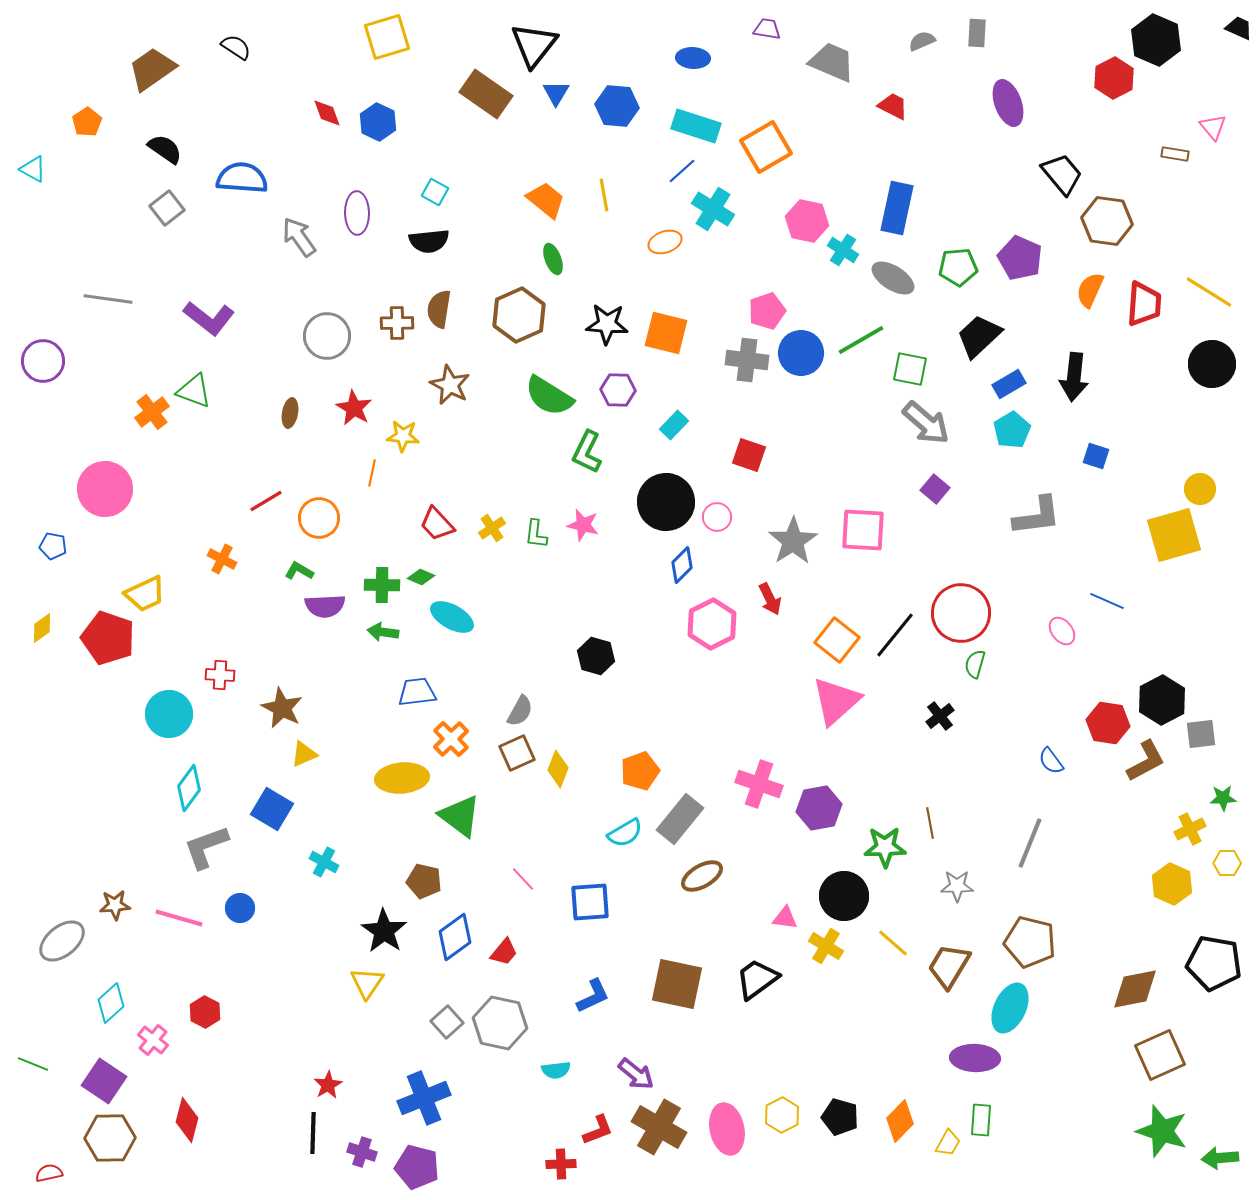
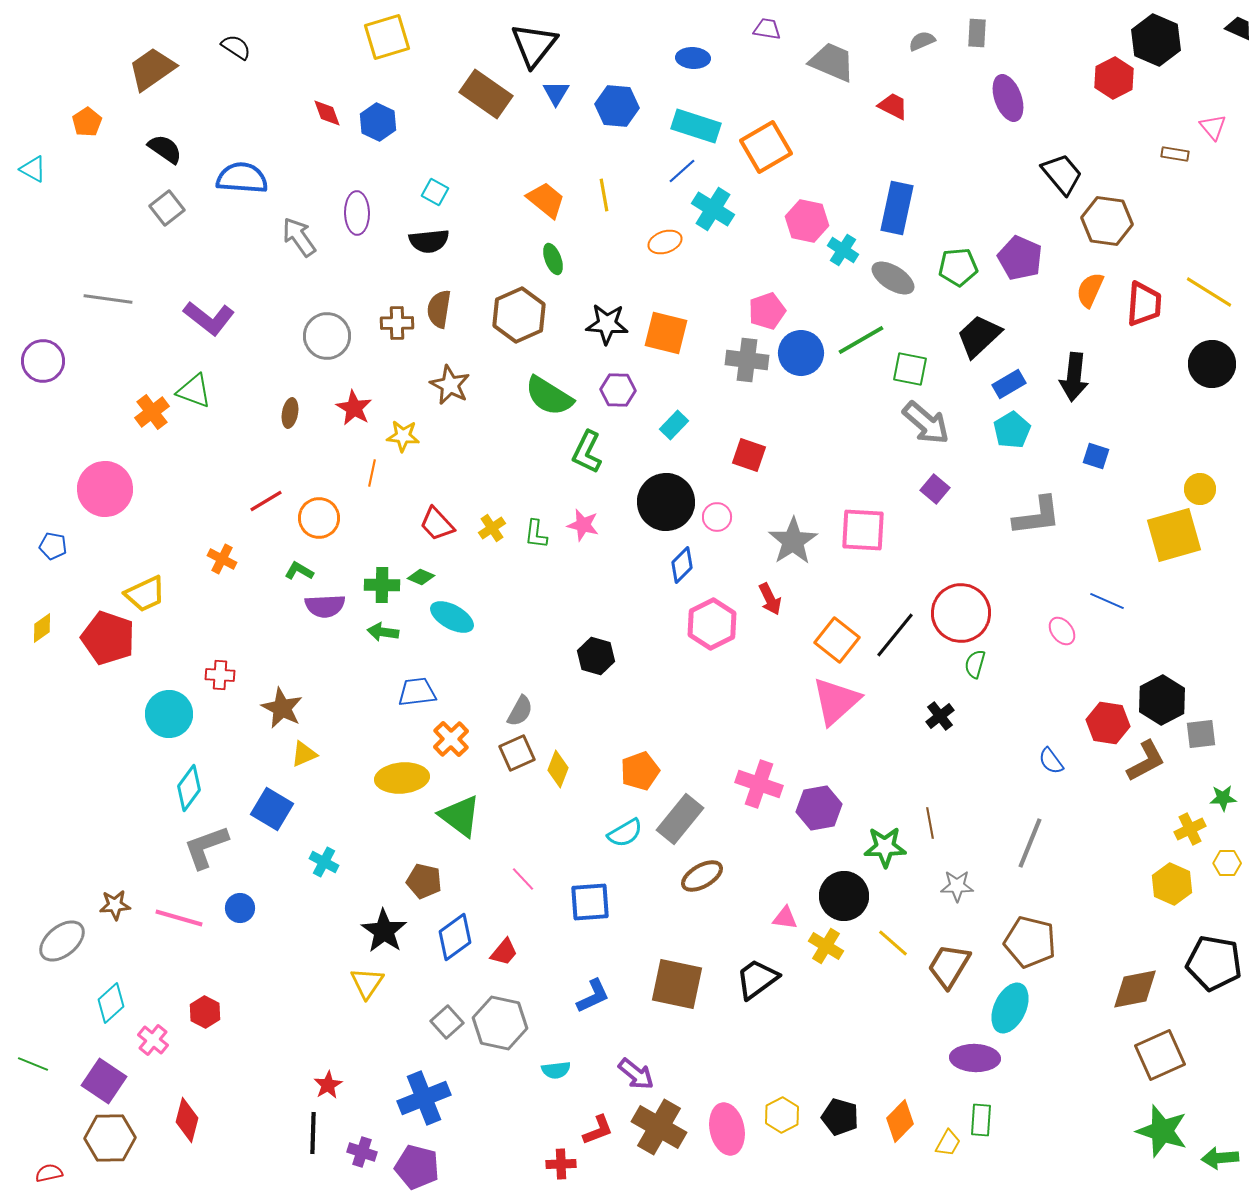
purple ellipse at (1008, 103): moved 5 px up
